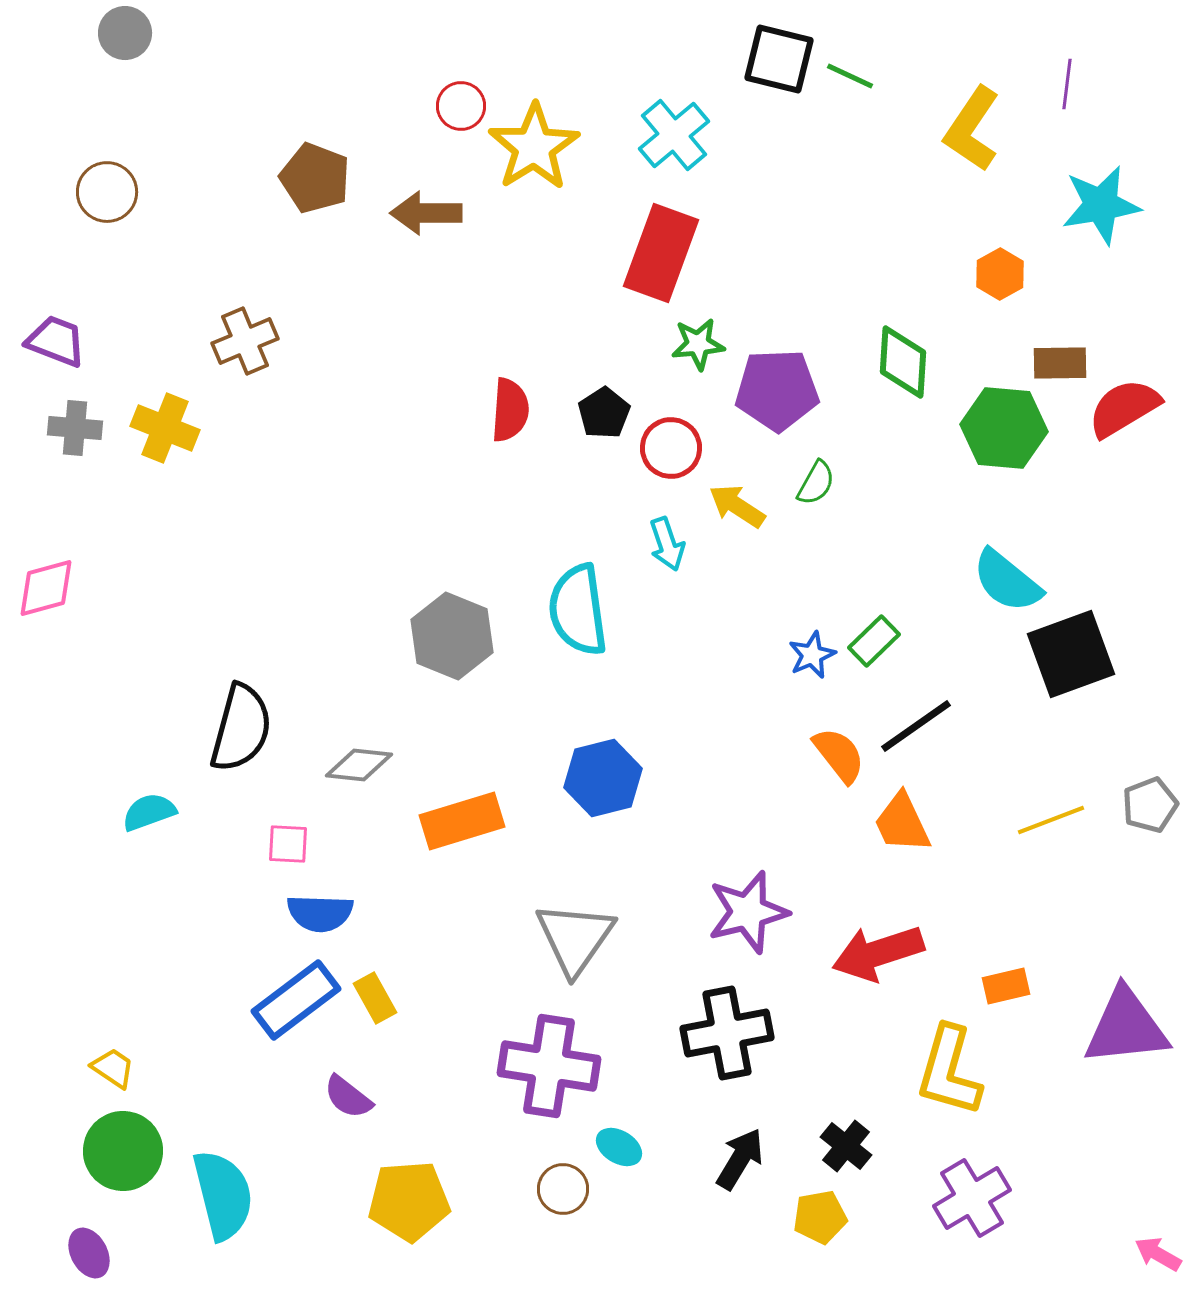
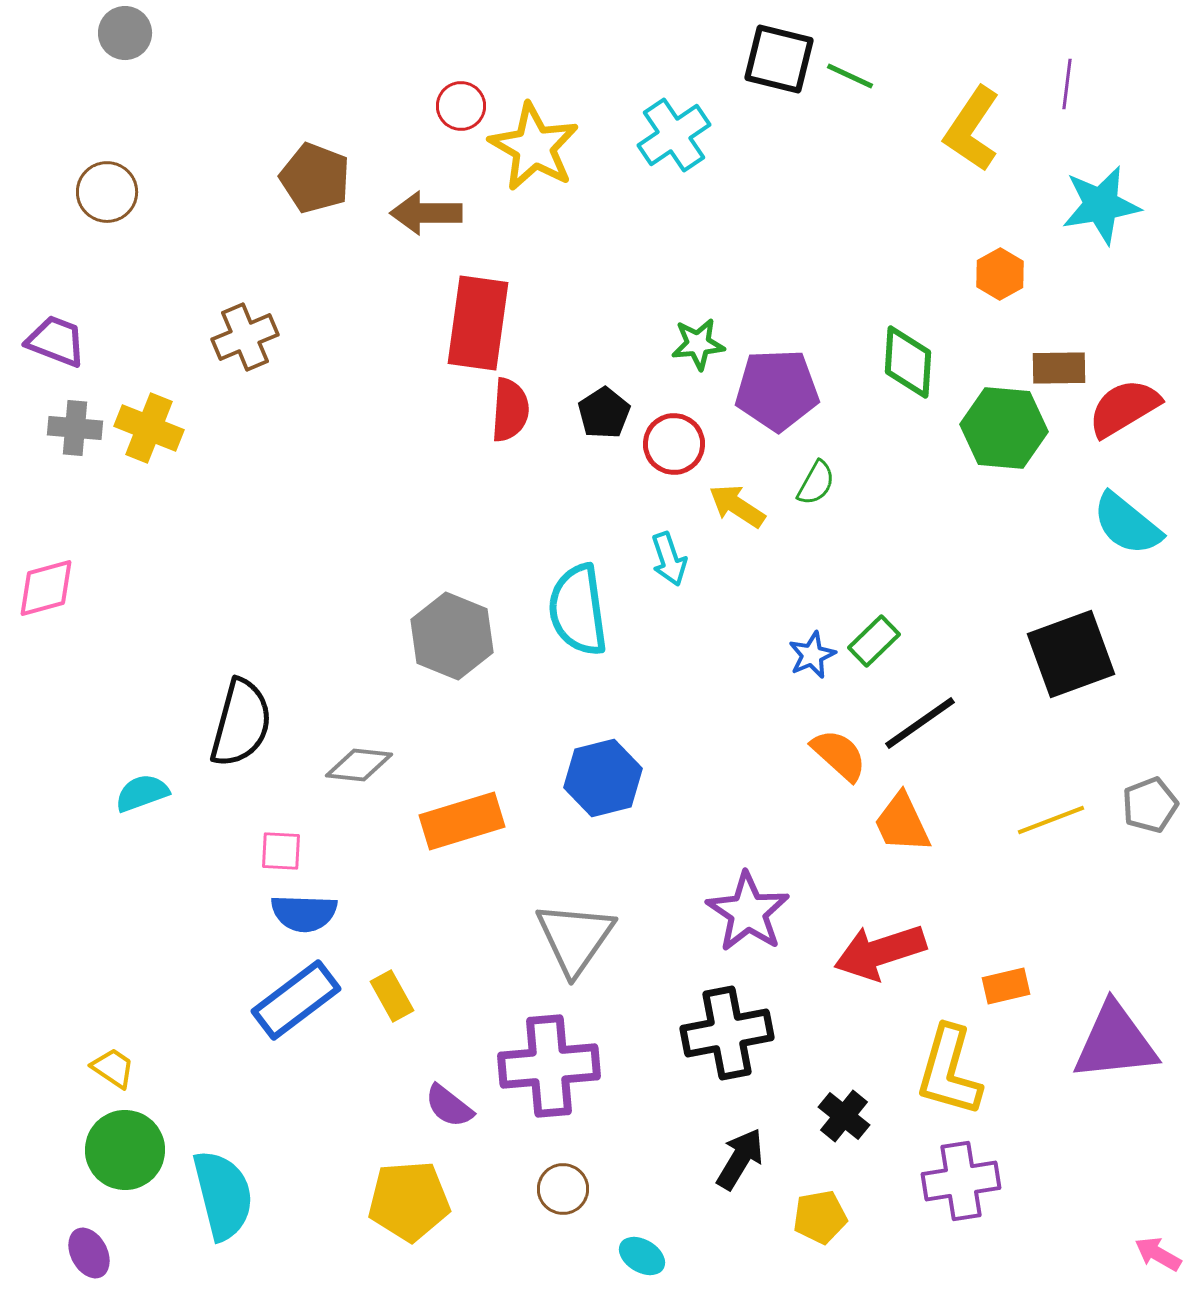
cyan cross at (674, 135): rotated 6 degrees clockwise
yellow star at (534, 147): rotated 10 degrees counterclockwise
red rectangle at (661, 253): moved 183 px left, 70 px down; rotated 12 degrees counterclockwise
brown cross at (245, 341): moved 4 px up
green diamond at (903, 362): moved 5 px right
brown rectangle at (1060, 363): moved 1 px left, 5 px down
yellow cross at (165, 428): moved 16 px left
red circle at (671, 448): moved 3 px right, 4 px up
cyan arrow at (667, 544): moved 2 px right, 15 px down
cyan semicircle at (1007, 581): moved 120 px right, 57 px up
black line at (916, 726): moved 4 px right, 3 px up
black semicircle at (241, 728): moved 5 px up
orange semicircle at (839, 755): rotated 10 degrees counterclockwise
cyan semicircle at (149, 812): moved 7 px left, 19 px up
pink square at (288, 844): moved 7 px left, 7 px down
purple star at (748, 912): rotated 24 degrees counterclockwise
blue semicircle at (320, 913): moved 16 px left
red arrow at (878, 953): moved 2 px right, 1 px up
yellow rectangle at (375, 998): moved 17 px right, 2 px up
purple triangle at (1126, 1027): moved 11 px left, 15 px down
purple cross at (549, 1066): rotated 14 degrees counterclockwise
purple semicircle at (348, 1097): moved 101 px right, 9 px down
black cross at (846, 1146): moved 2 px left, 30 px up
cyan ellipse at (619, 1147): moved 23 px right, 109 px down
green circle at (123, 1151): moved 2 px right, 1 px up
purple cross at (972, 1198): moved 11 px left, 17 px up; rotated 22 degrees clockwise
